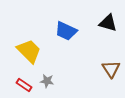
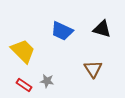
black triangle: moved 6 px left, 6 px down
blue trapezoid: moved 4 px left
yellow trapezoid: moved 6 px left
brown triangle: moved 18 px left
